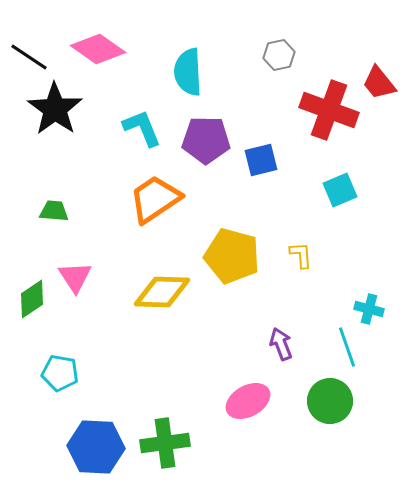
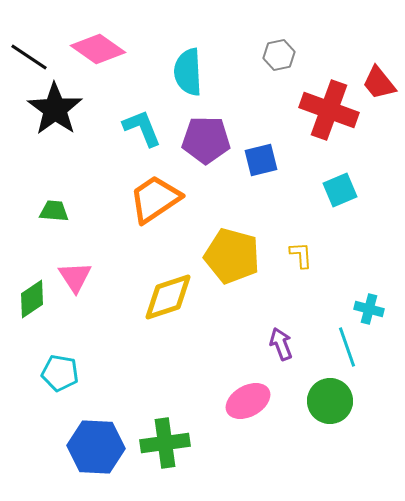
yellow diamond: moved 6 px right, 5 px down; rotated 20 degrees counterclockwise
